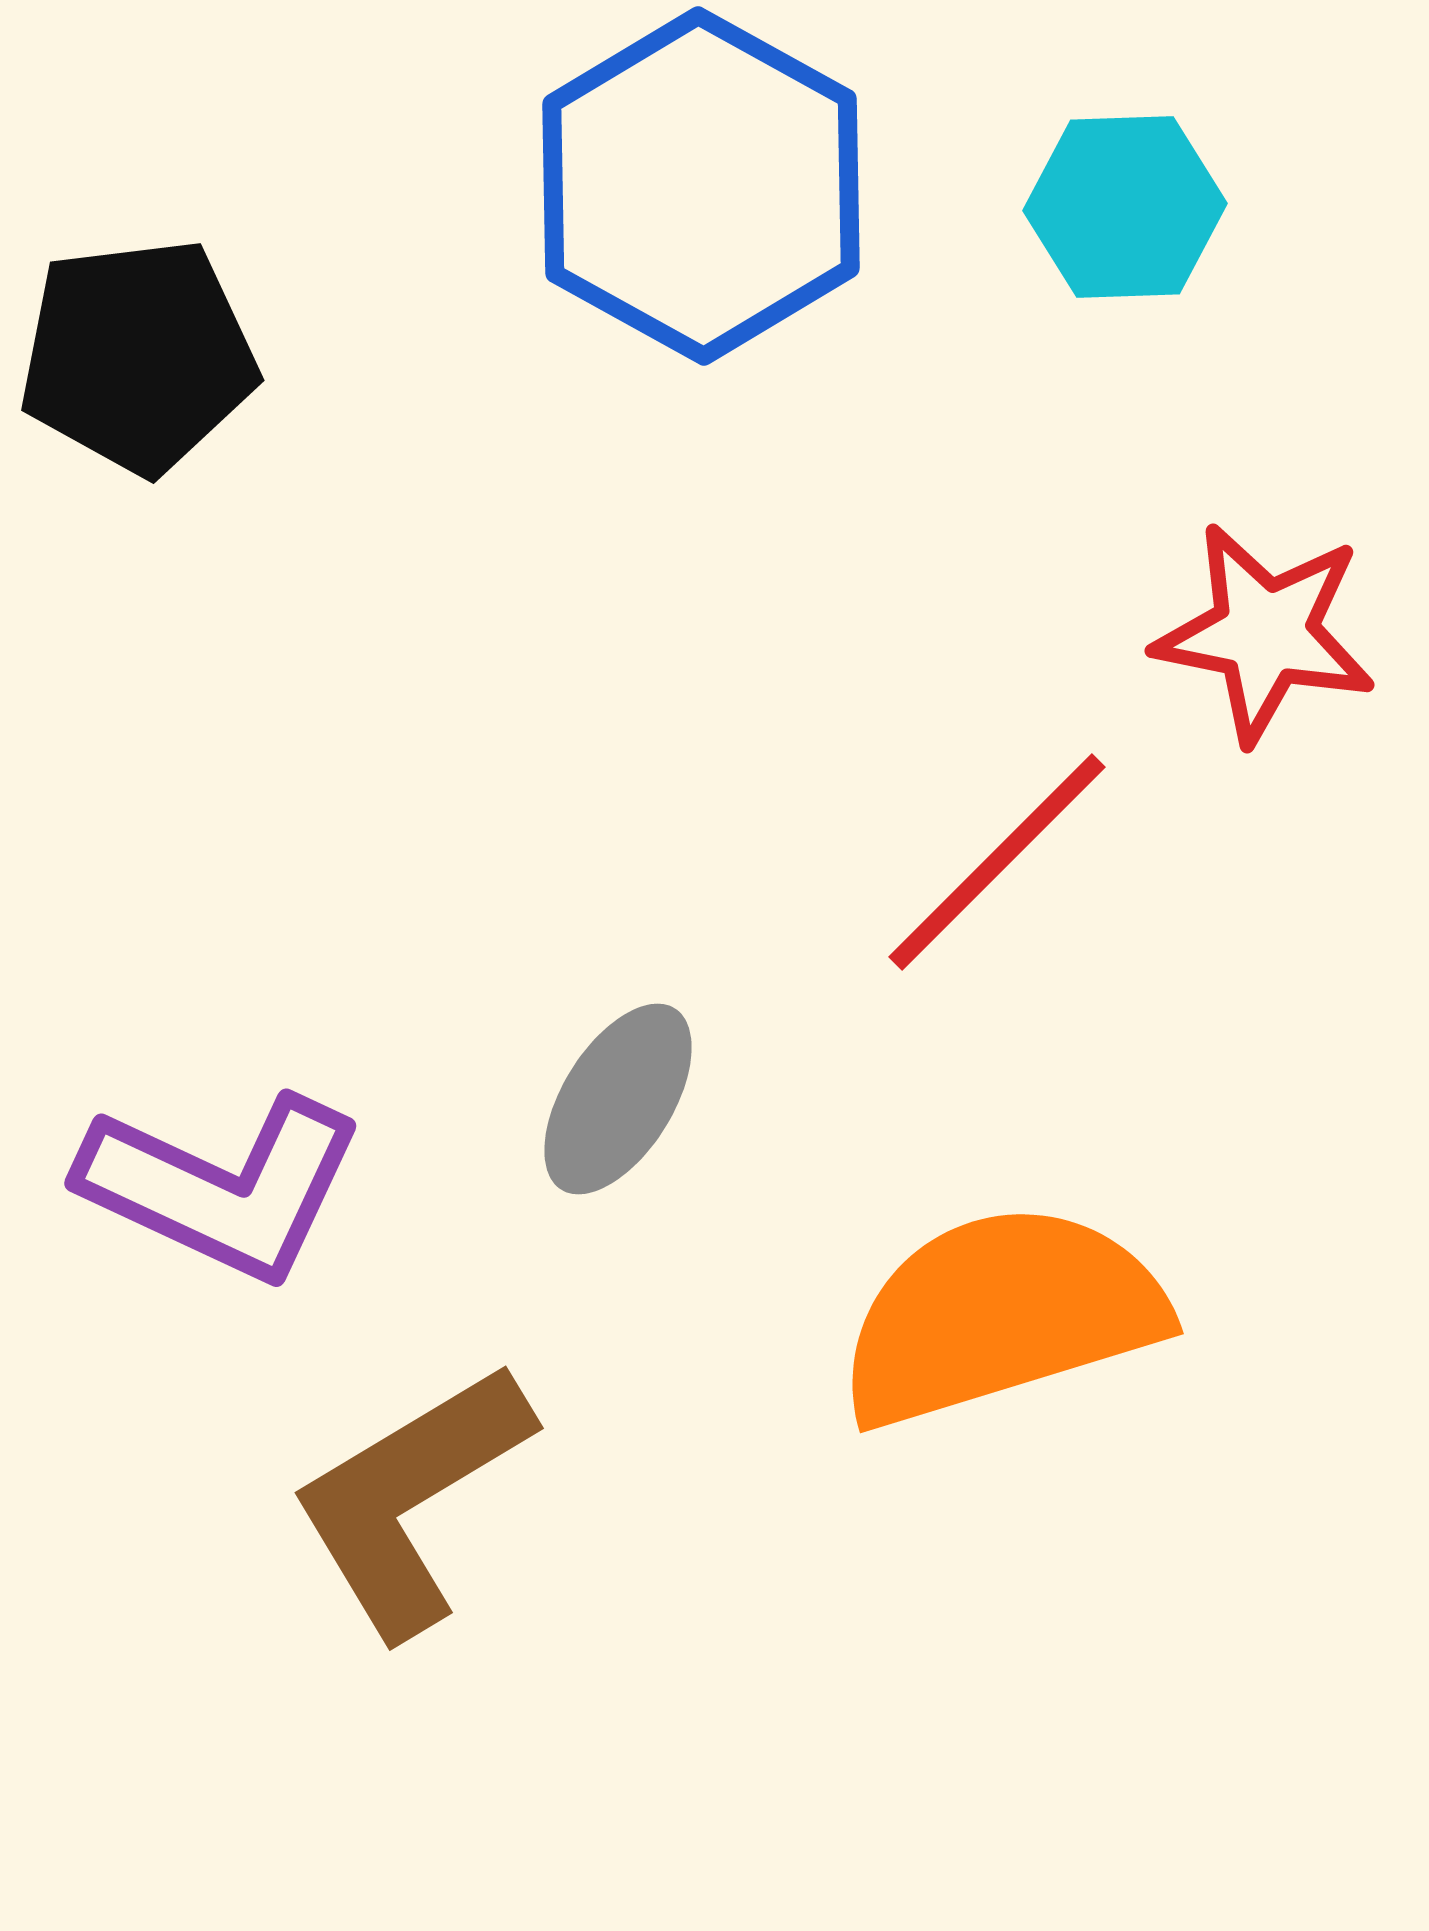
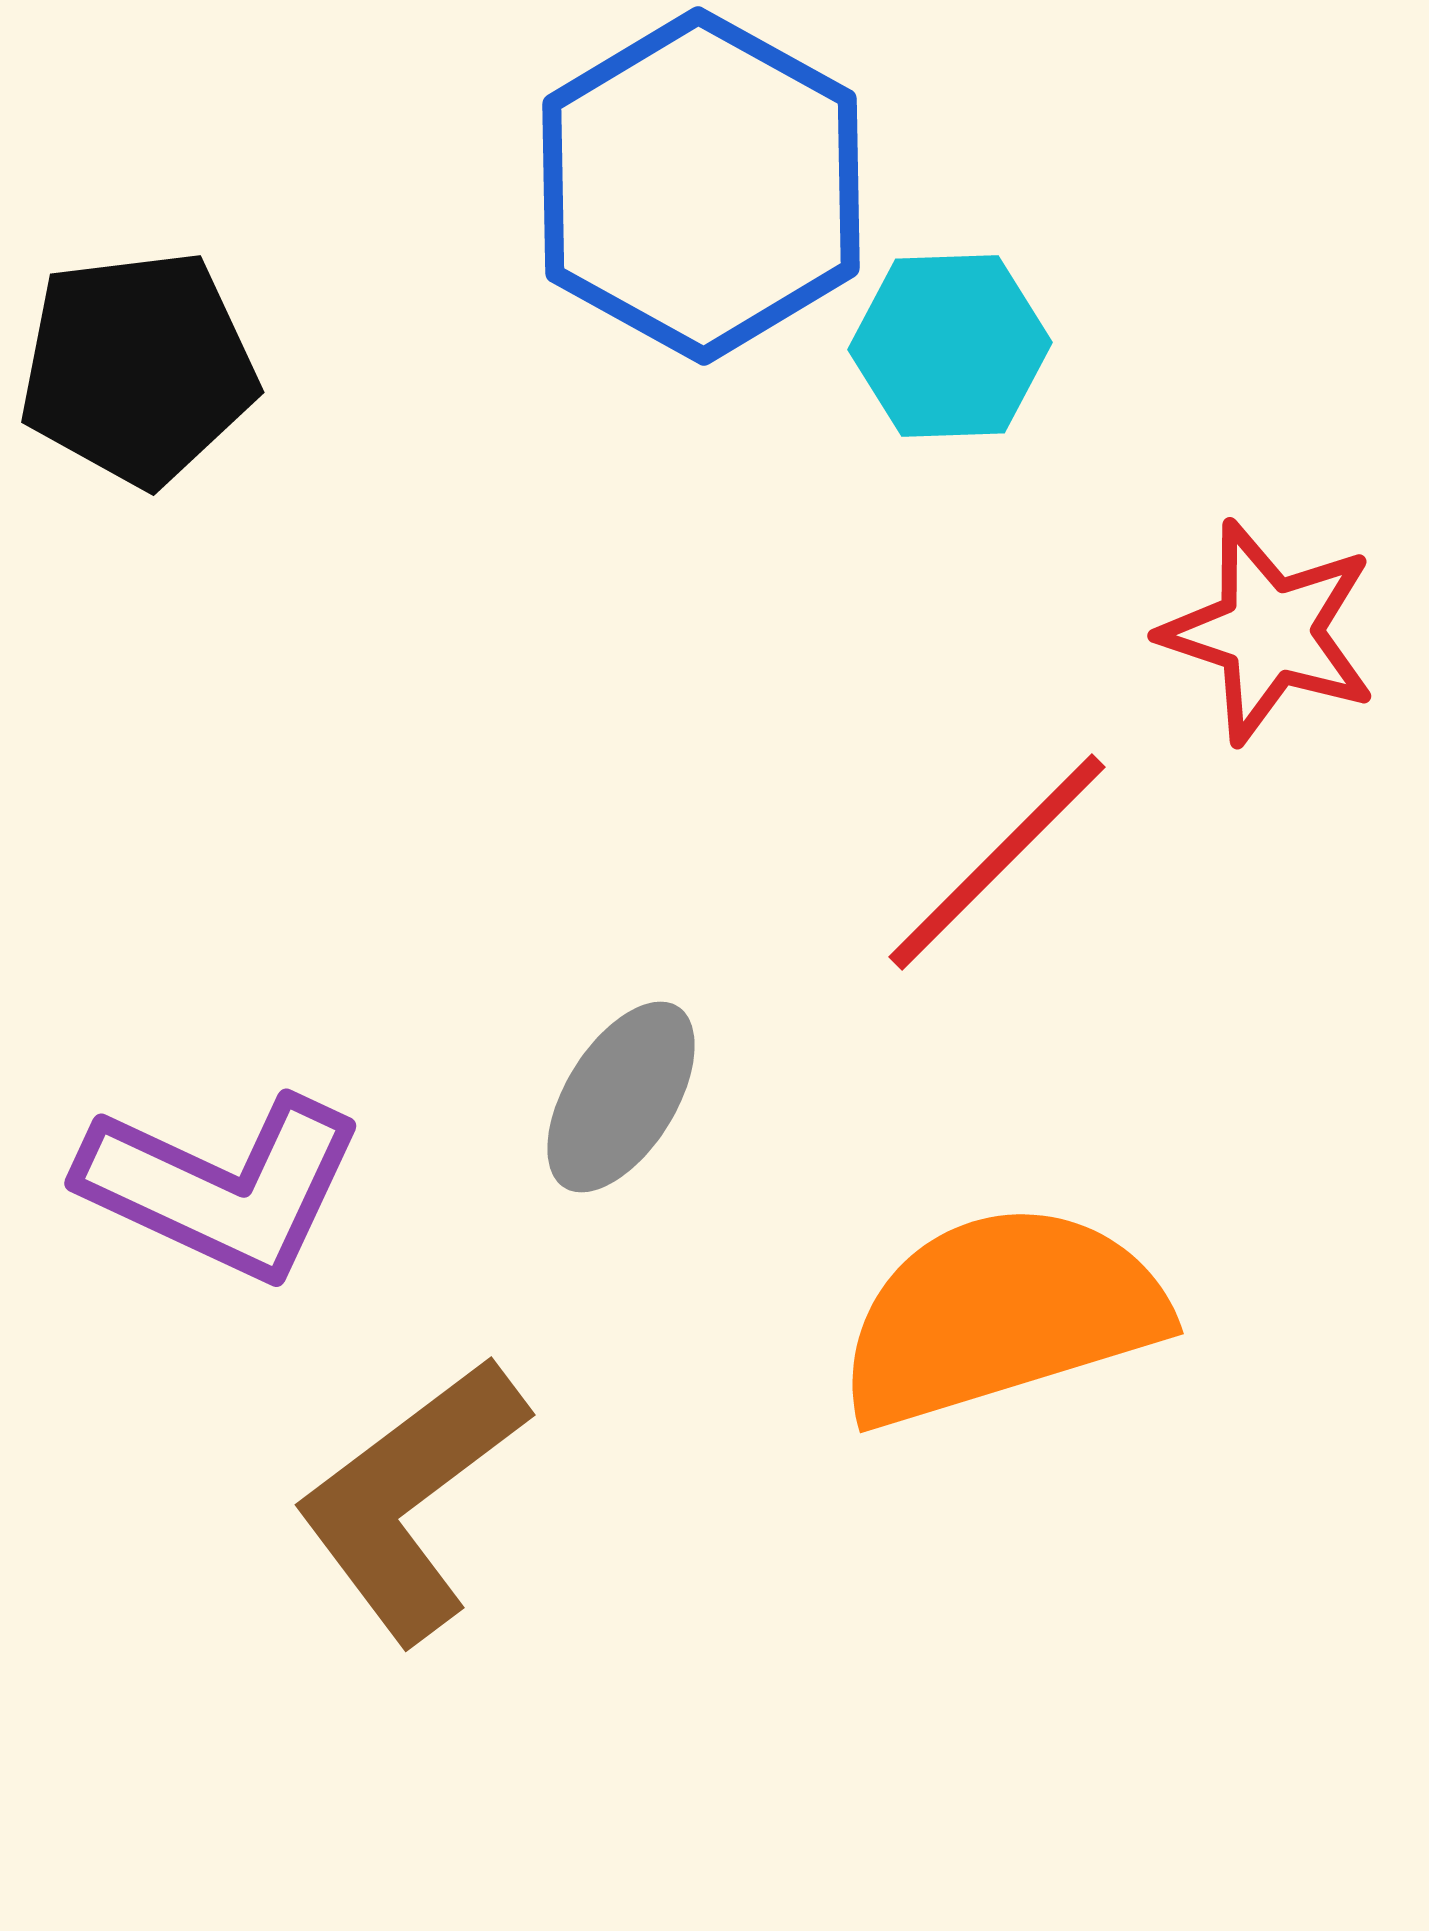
cyan hexagon: moved 175 px left, 139 px down
black pentagon: moved 12 px down
red star: moved 4 px right, 1 px up; rotated 7 degrees clockwise
gray ellipse: moved 3 px right, 2 px up
brown L-shape: rotated 6 degrees counterclockwise
